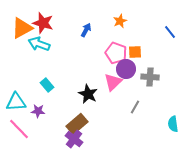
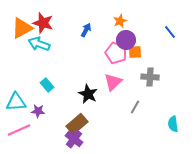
purple circle: moved 29 px up
pink line: moved 1 px down; rotated 70 degrees counterclockwise
